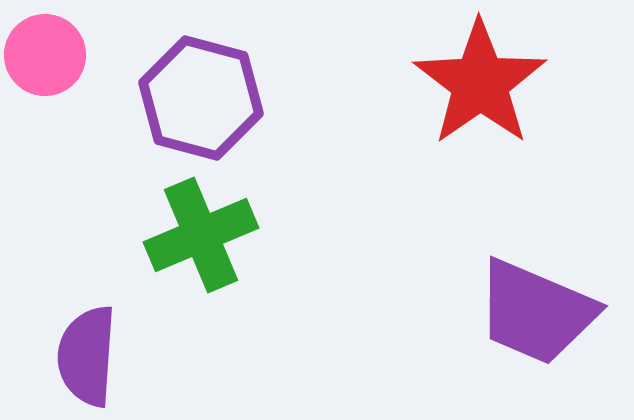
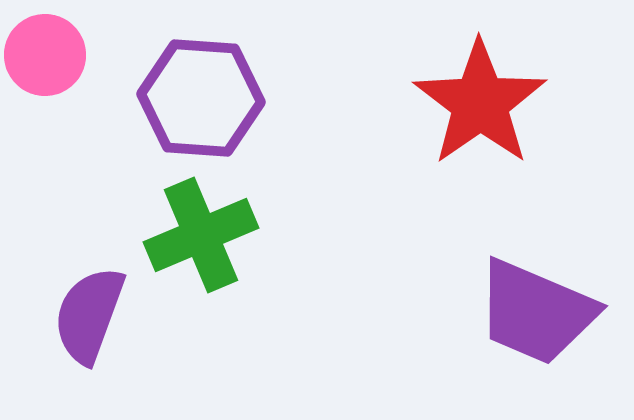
red star: moved 20 px down
purple hexagon: rotated 11 degrees counterclockwise
purple semicircle: moved 2 px right, 41 px up; rotated 16 degrees clockwise
